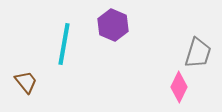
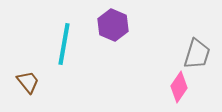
gray trapezoid: moved 1 px left, 1 px down
brown trapezoid: moved 2 px right
pink diamond: rotated 8 degrees clockwise
